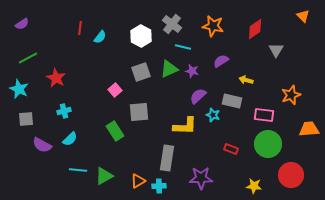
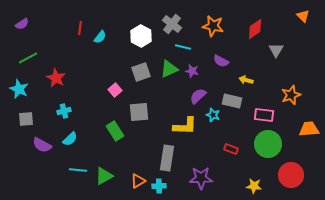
purple semicircle at (221, 61): rotated 119 degrees counterclockwise
